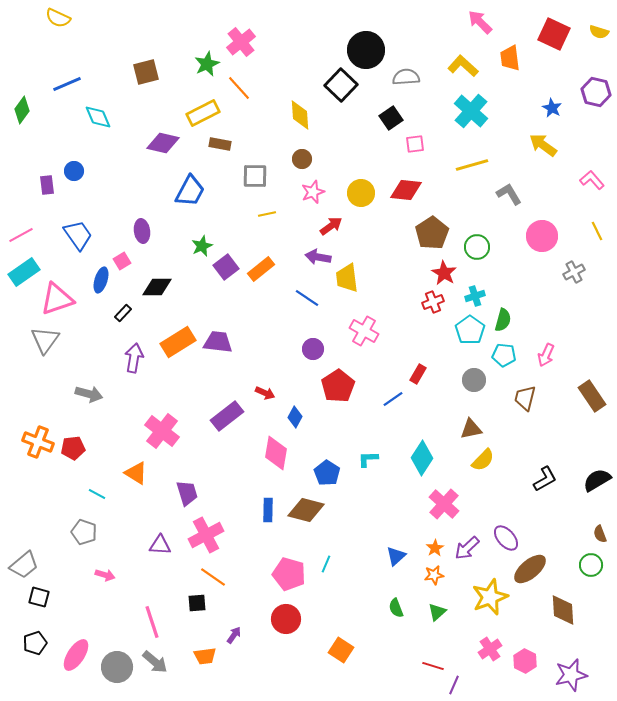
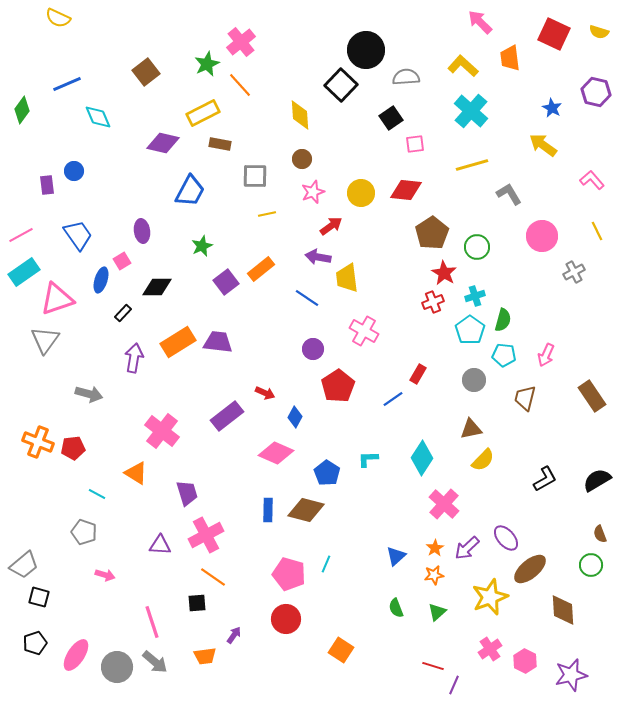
brown square at (146, 72): rotated 24 degrees counterclockwise
orange line at (239, 88): moved 1 px right, 3 px up
purple square at (226, 267): moved 15 px down
pink diamond at (276, 453): rotated 76 degrees counterclockwise
